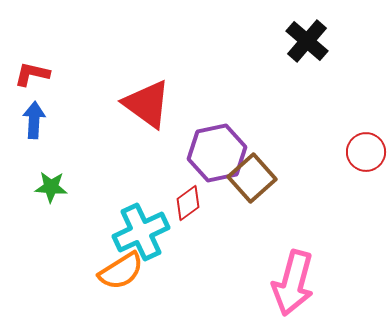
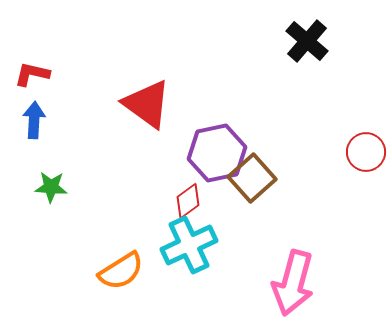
red diamond: moved 2 px up
cyan cross: moved 48 px right, 13 px down
